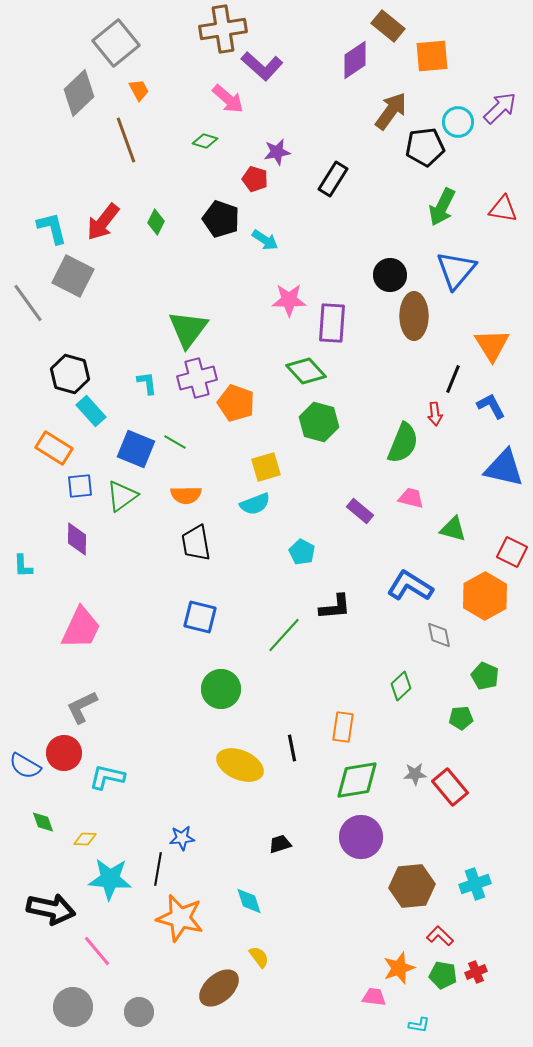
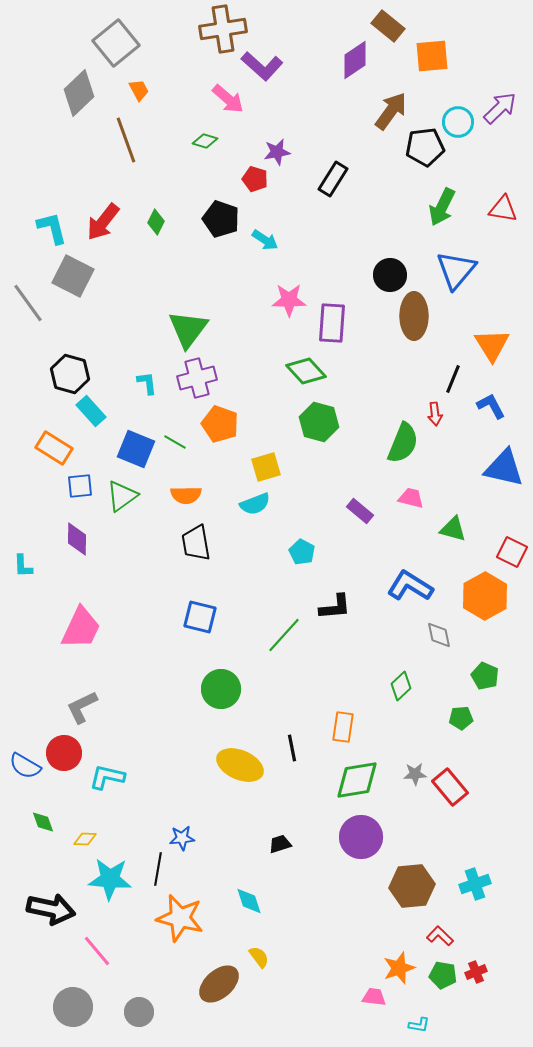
orange pentagon at (236, 403): moved 16 px left, 21 px down
brown ellipse at (219, 988): moved 4 px up
